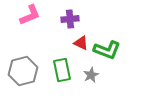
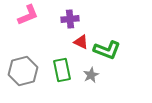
pink L-shape: moved 2 px left
red triangle: moved 1 px up
